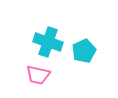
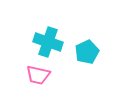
cyan pentagon: moved 3 px right, 1 px down
